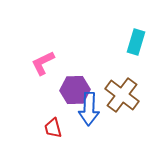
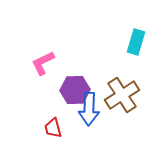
brown cross: rotated 20 degrees clockwise
